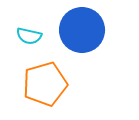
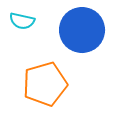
cyan semicircle: moved 7 px left, 15 px up
